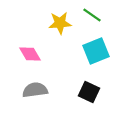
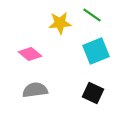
pink diamond: rotated 20 degrees counterclockwise
black square: moved 4 px right, 1 px down
